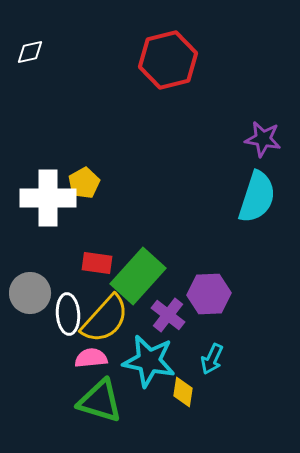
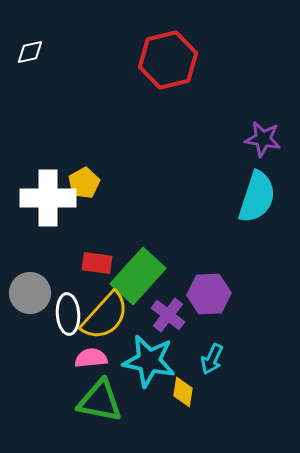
yellow semicircle: moved 3 px up
green triangle: rotated 6 degrees counterclockwise
